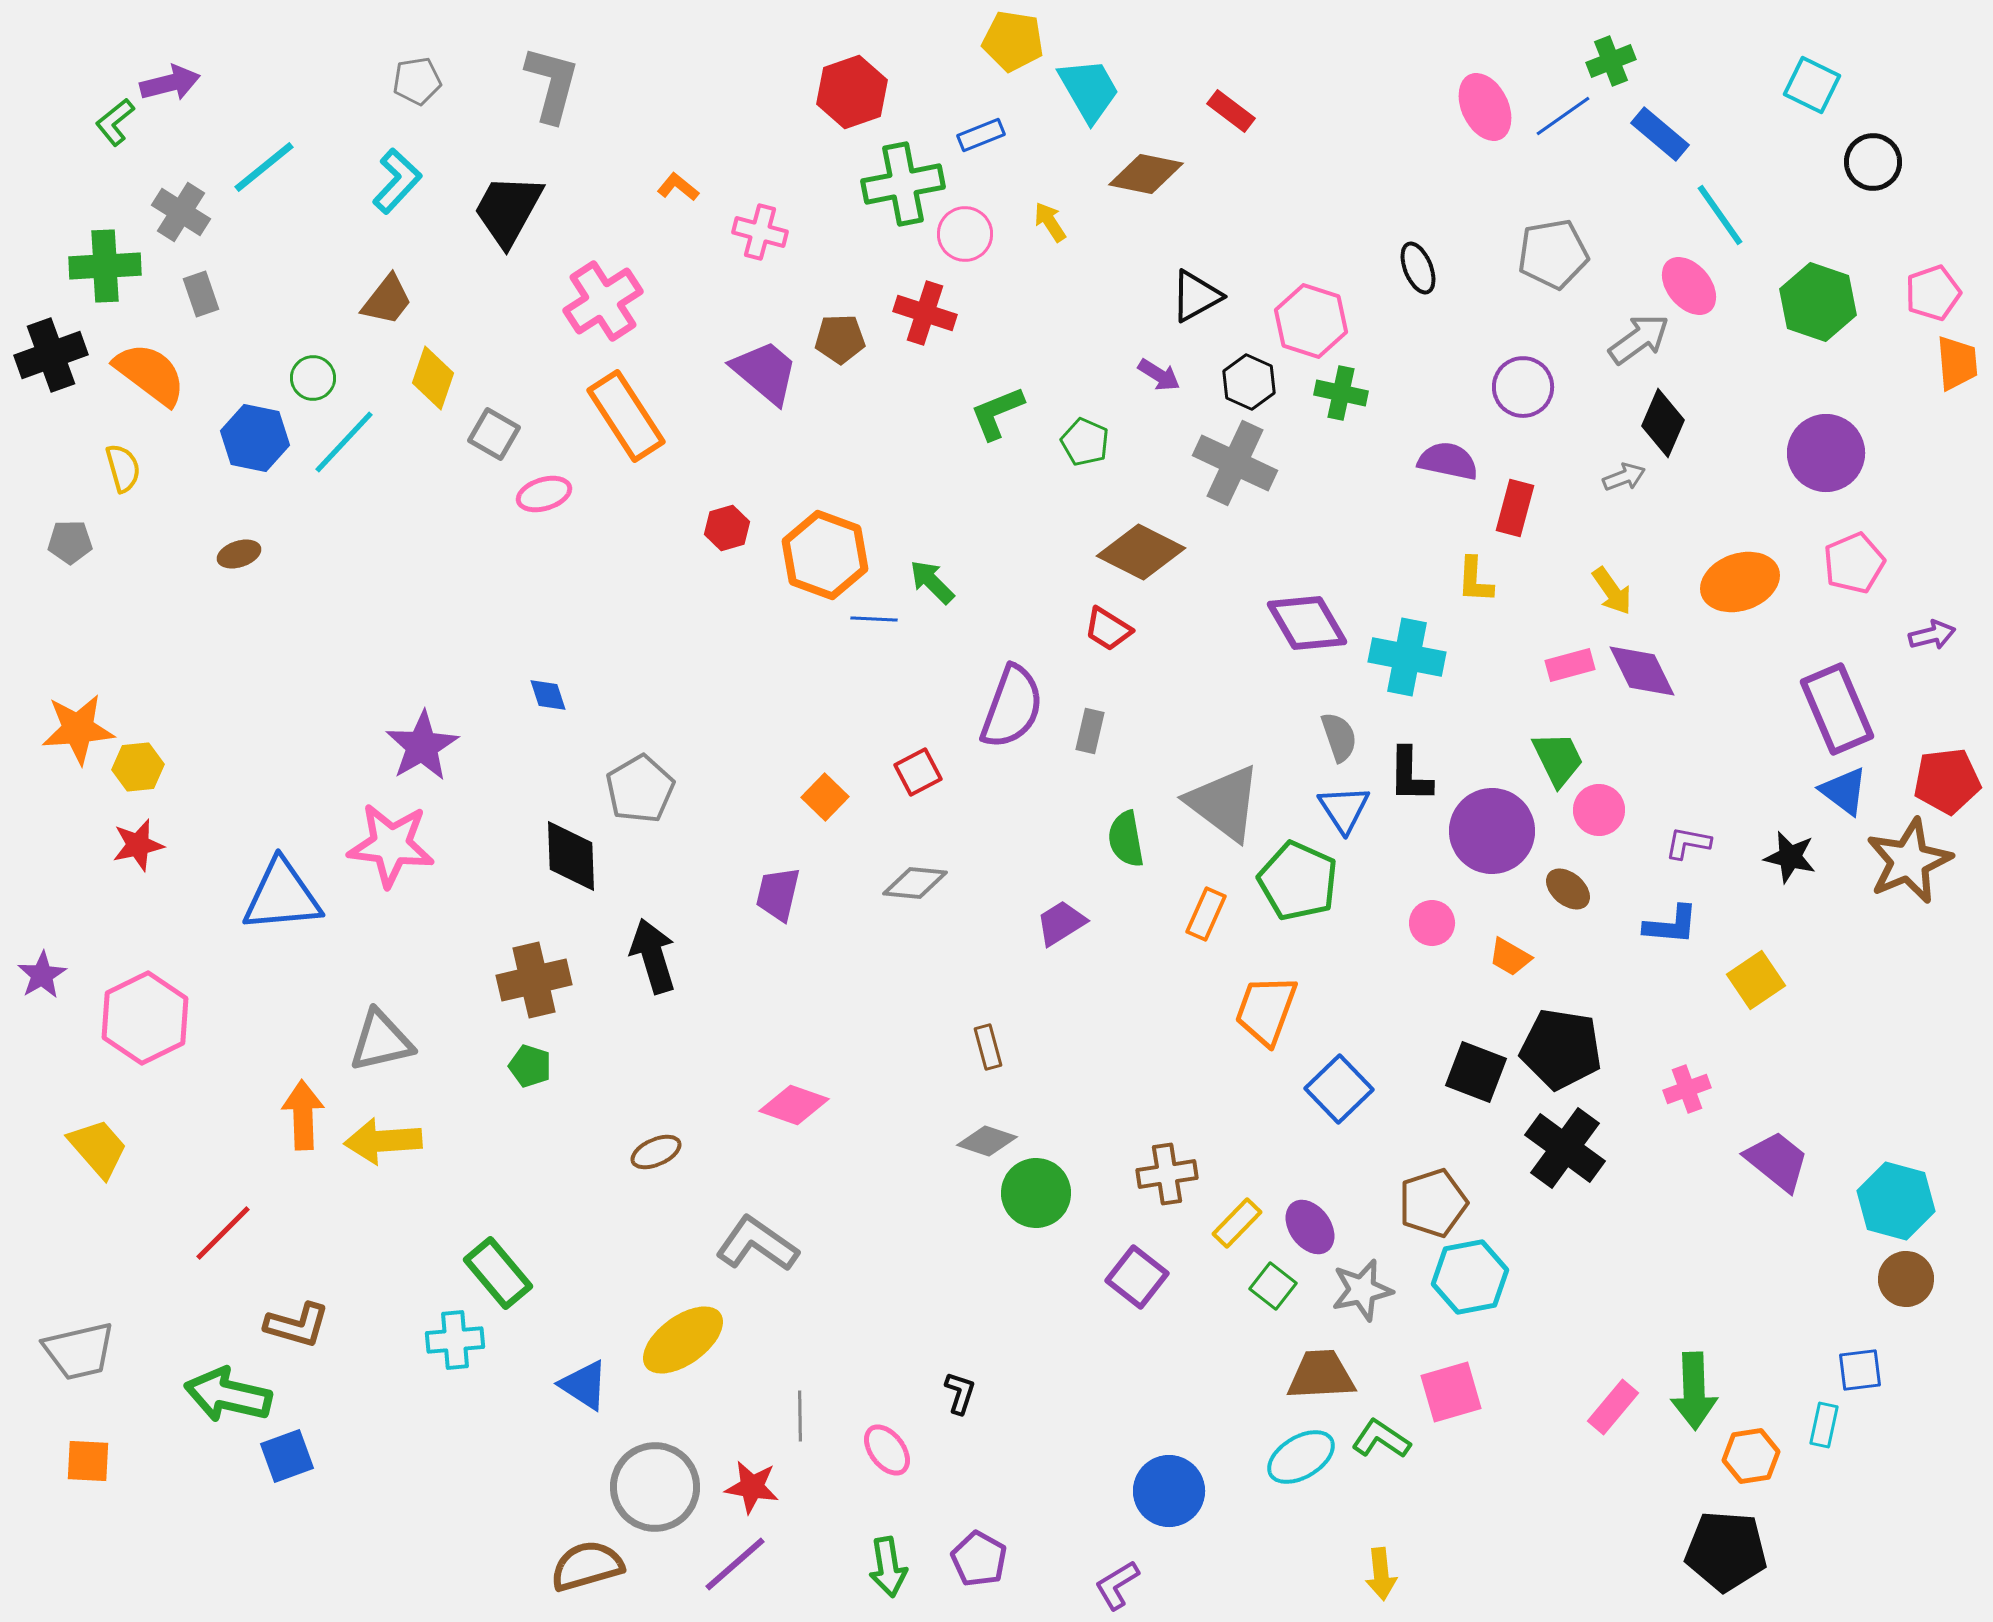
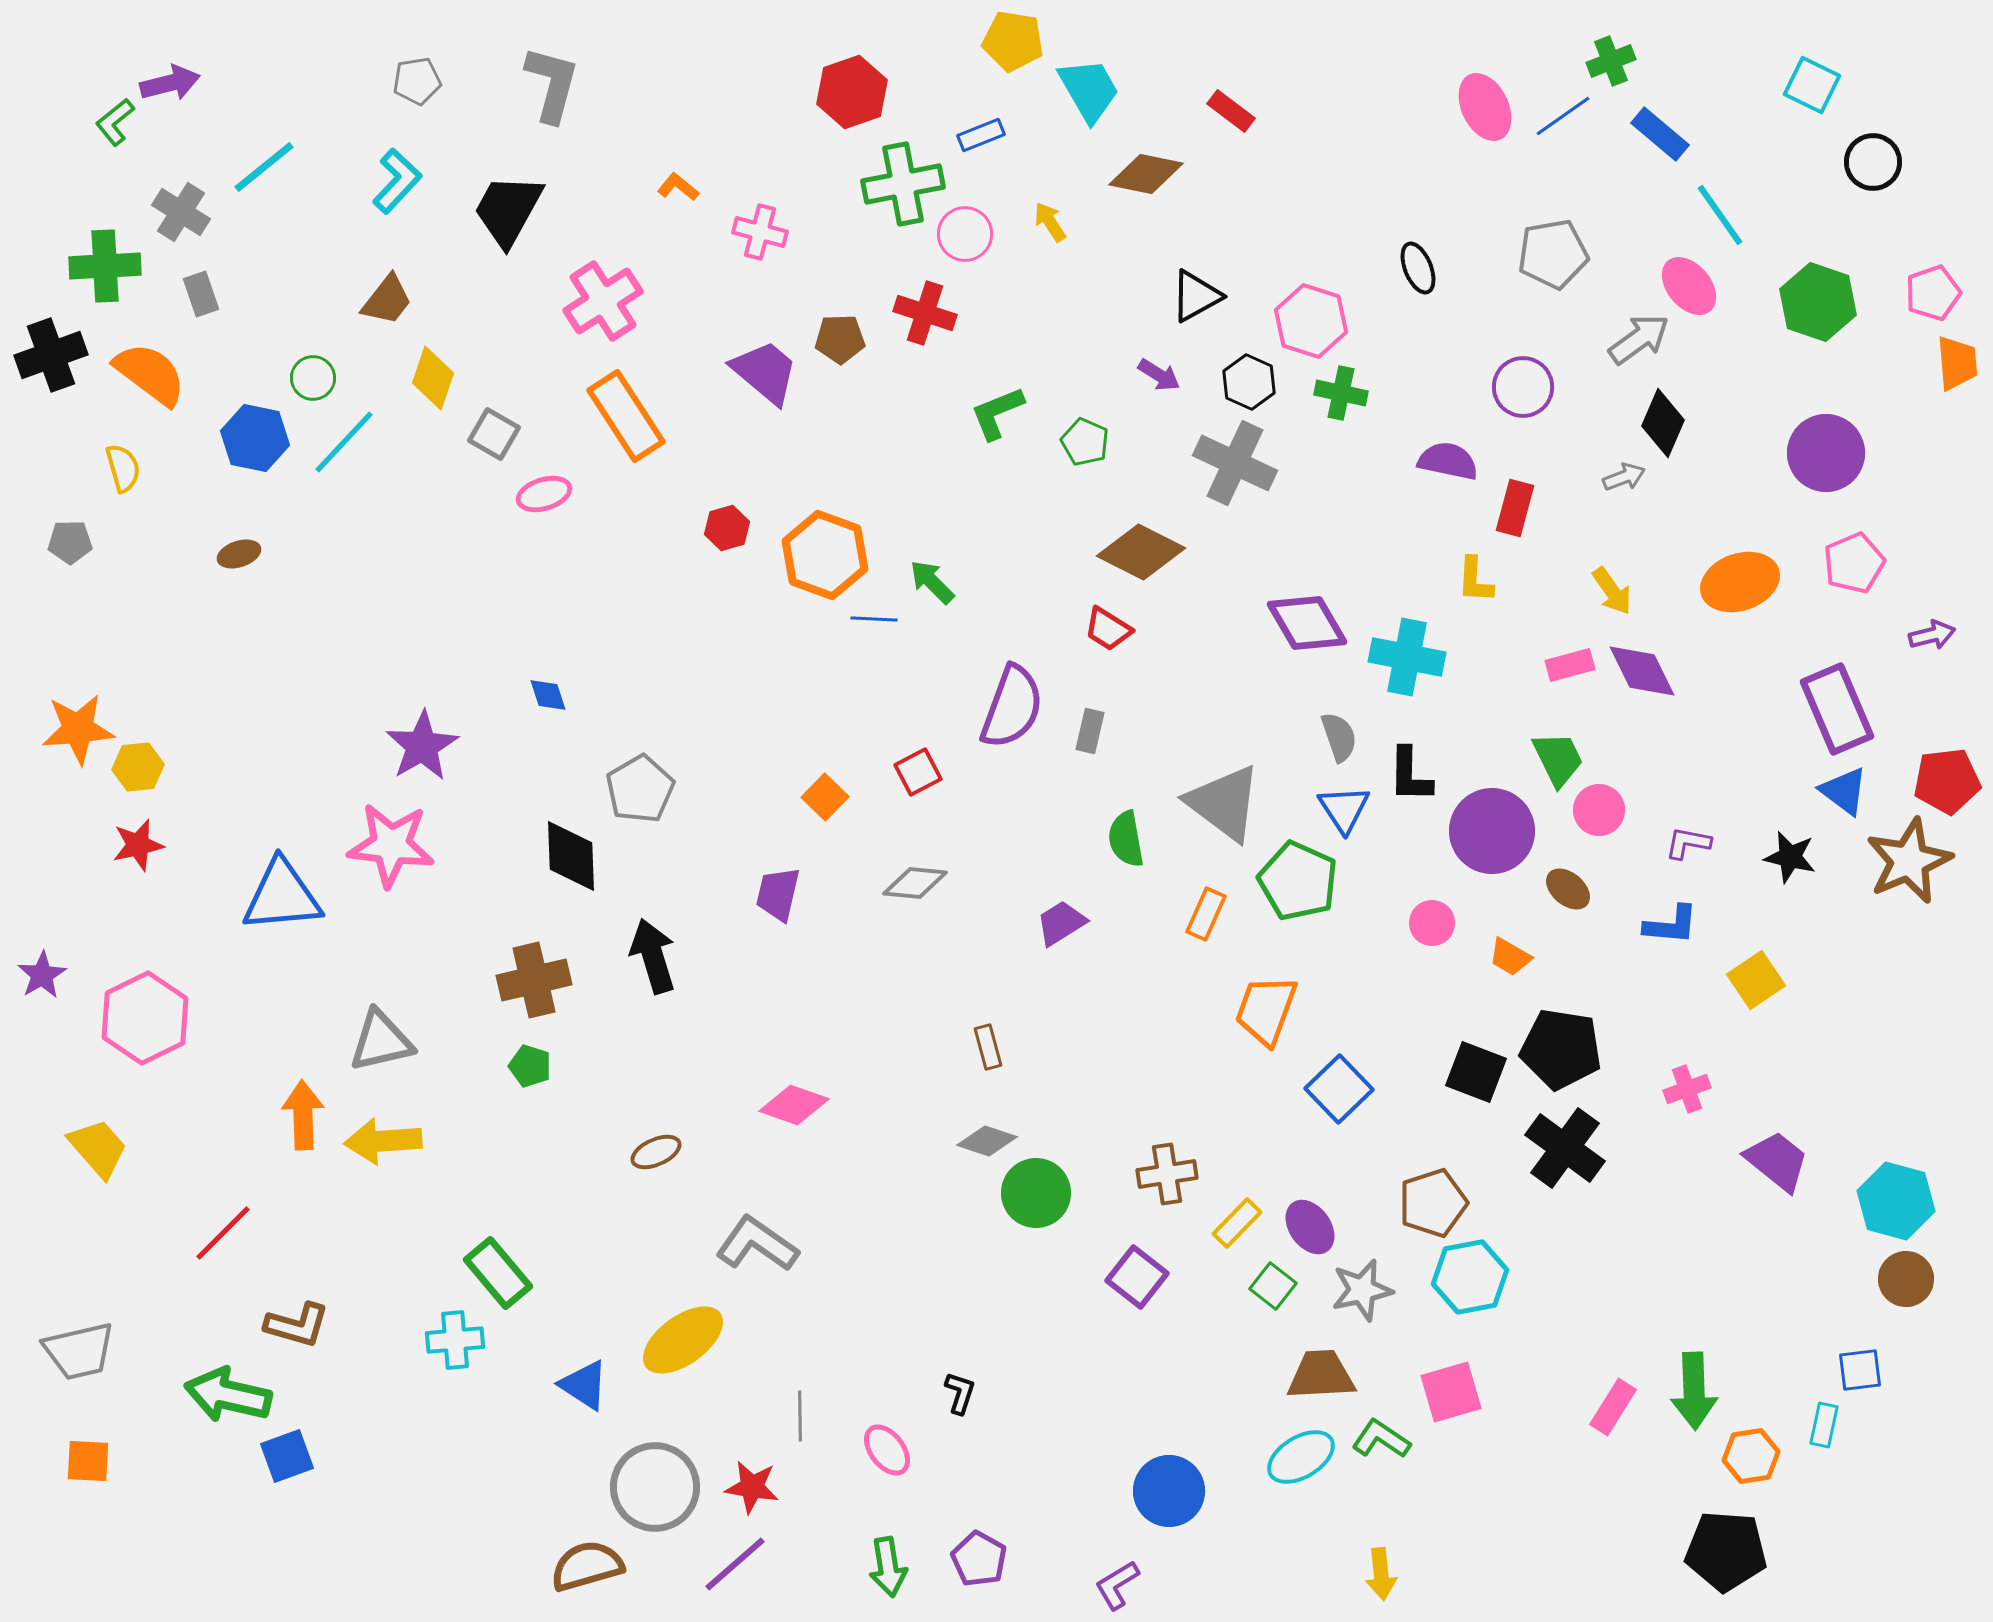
pink rectangle at (1613, 1407): rotated 8 degrees counterclockwise
